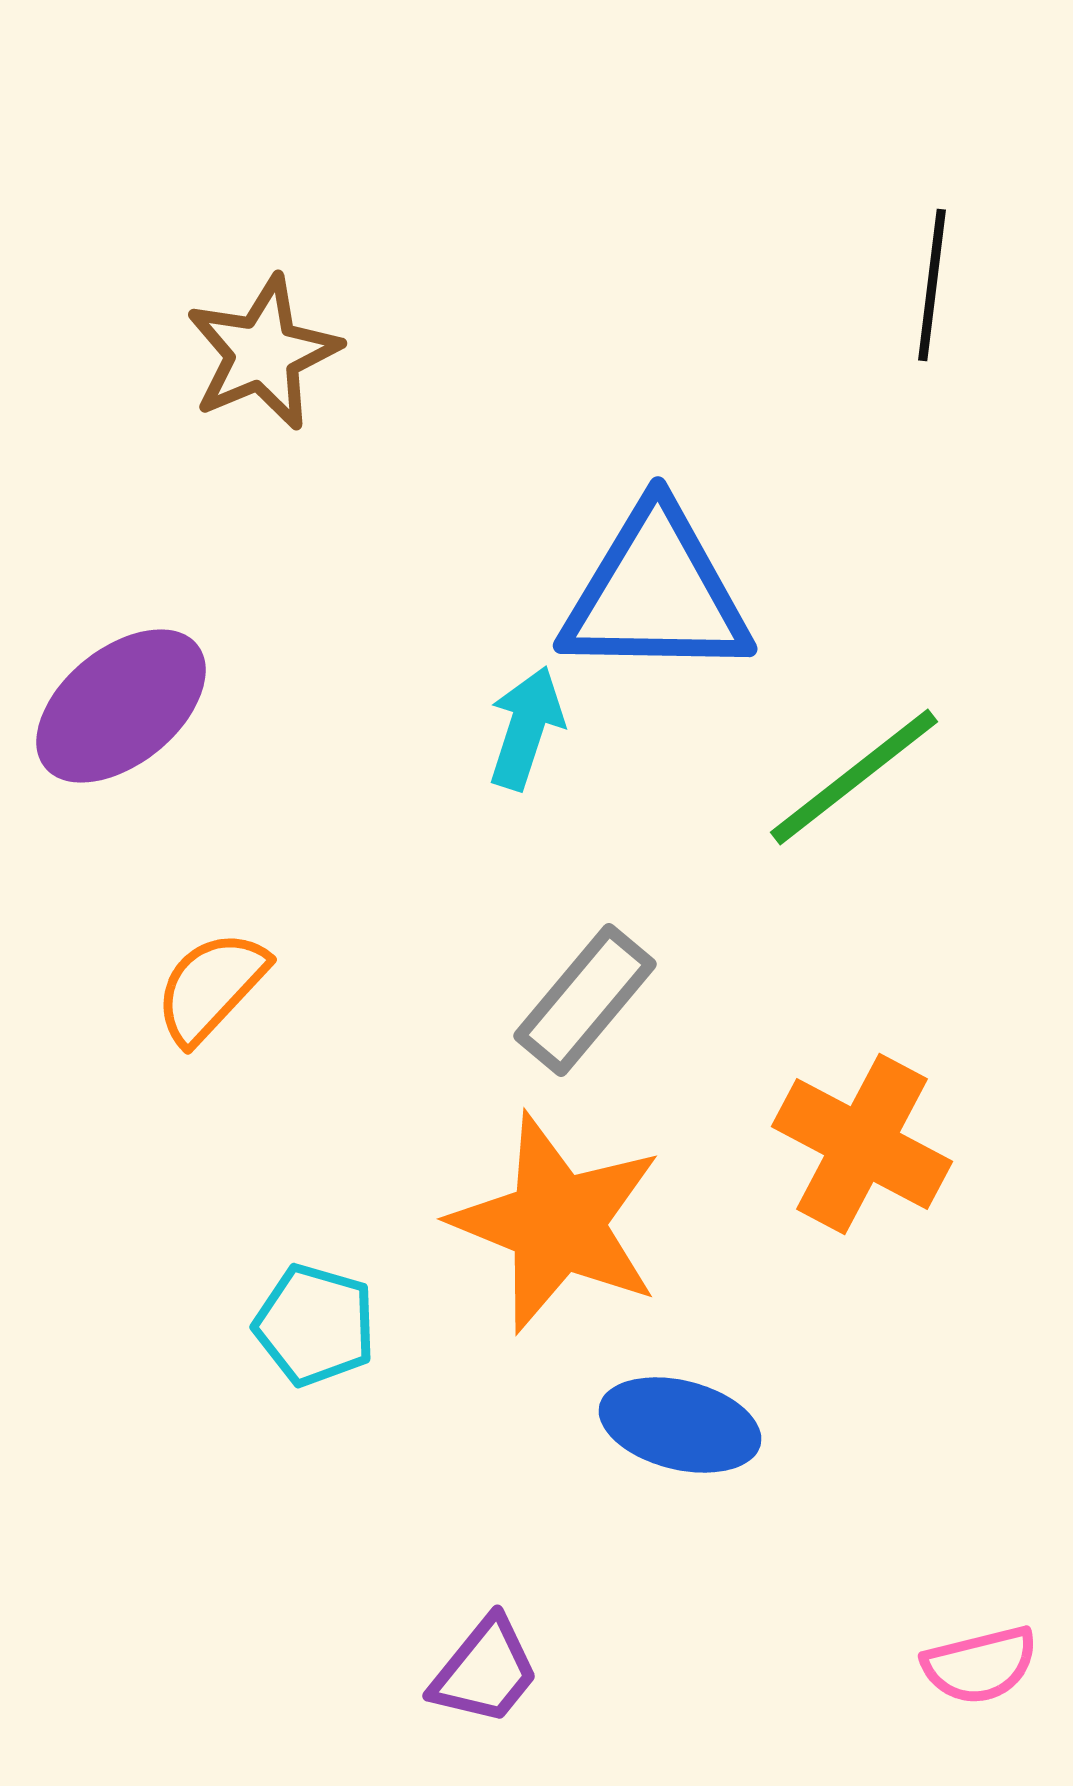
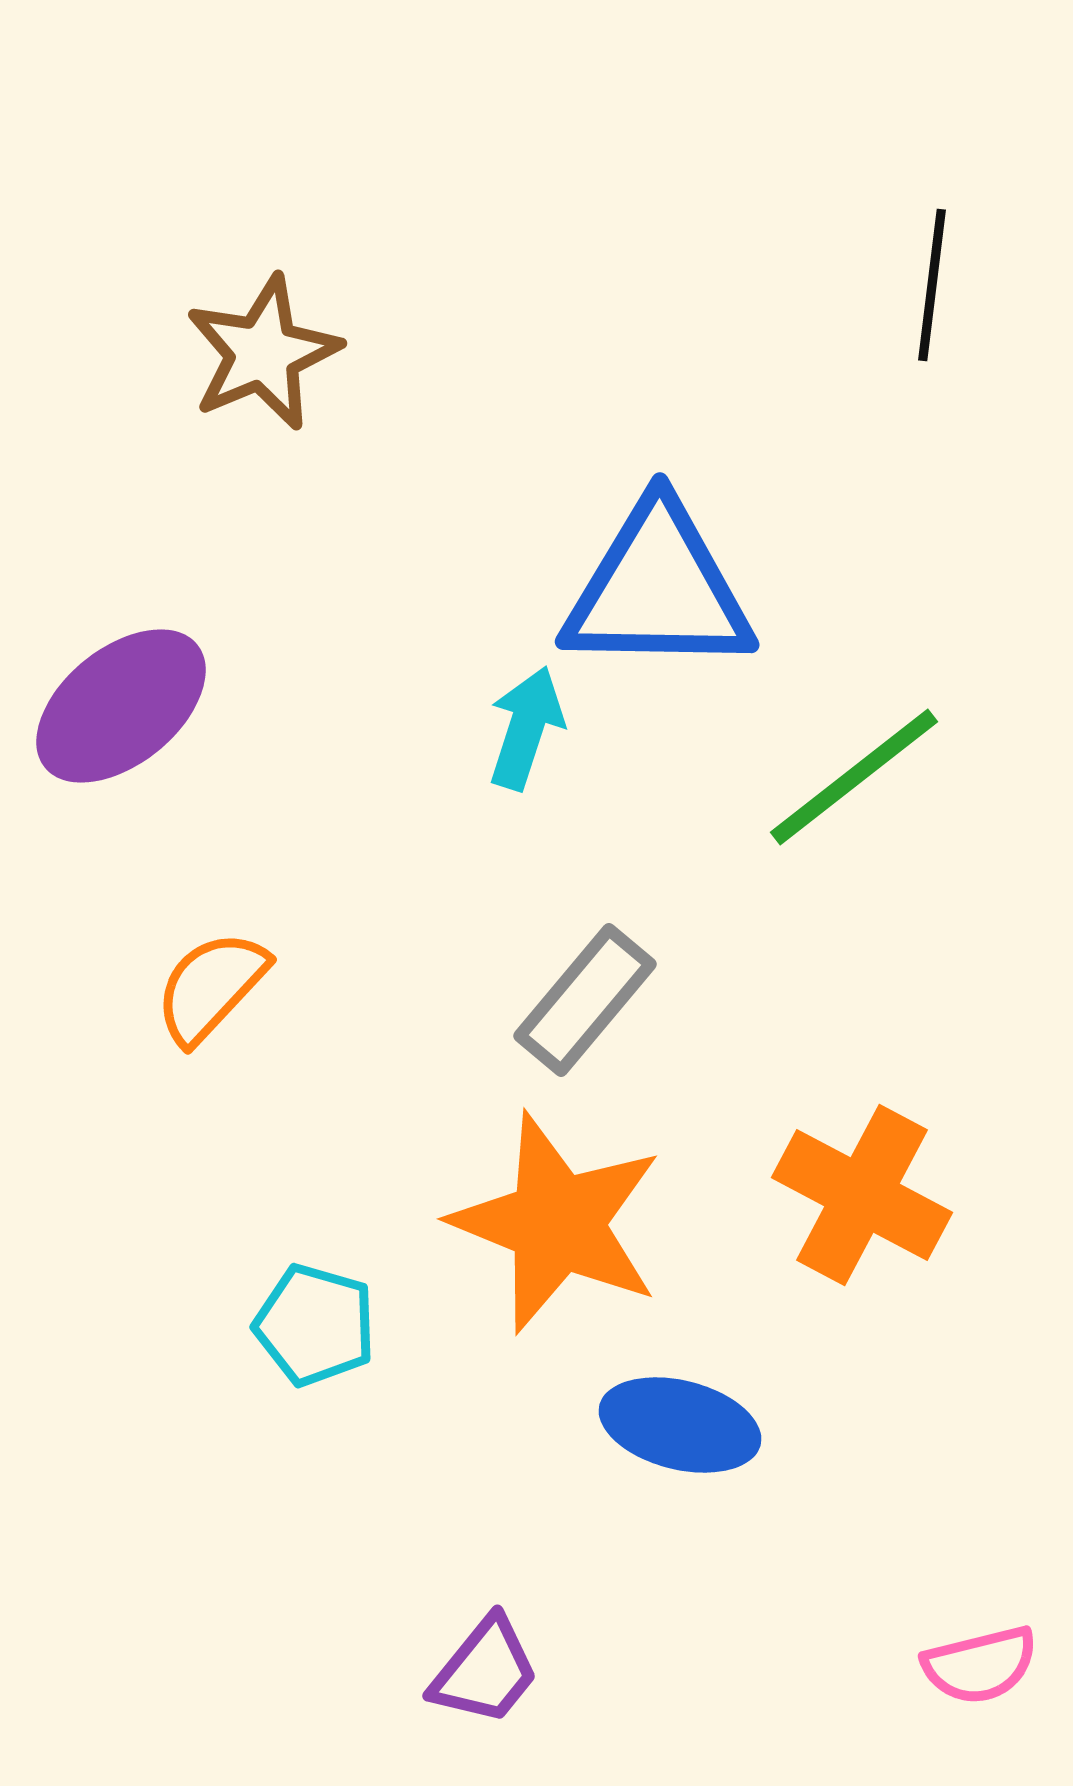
blue triangle: moved 2 px right, 4 px up
orange cross: moved 51 px down
